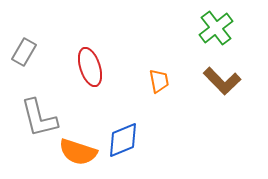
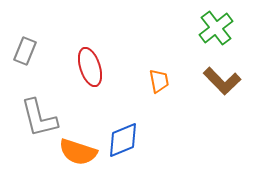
gray rectangle: moved 1 px right, 1 px up; rotated 8 degrees counterclockwise
